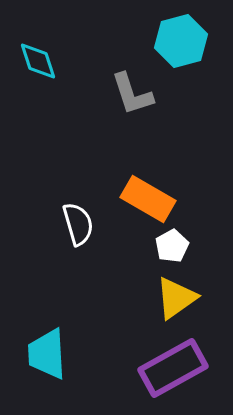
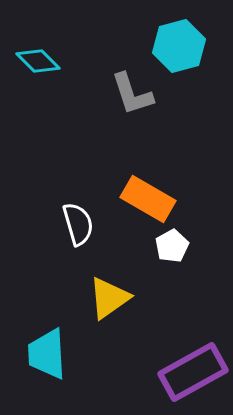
cyan hexagon: moved 2 px left, 5 px down
cyan diamond: rotated 27 degrees counterclockwise
yellow triangle: moved 67 px left
purple rectangle: moved 20 px right, 4 px down
